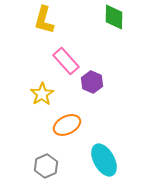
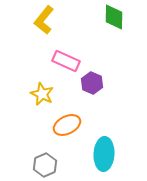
yellow L-shape: rotated 24 degrees clockwise
pink rectangle: rotated 24 degrees counterclockwise
purple hexagon: moved 1 px down
yellow star: rotated 15 degrees counterclockwise
cyan ellipse: moved 6 px up; rotated 32 degrees clockwise
gray hexagon: moved 1 px left, 1 px up
